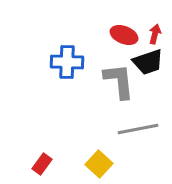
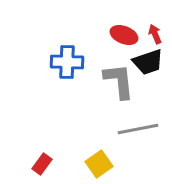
red arrow: rotated 36 degrees counterclockwise
yellow square: rotated 12 degrees clockwise
